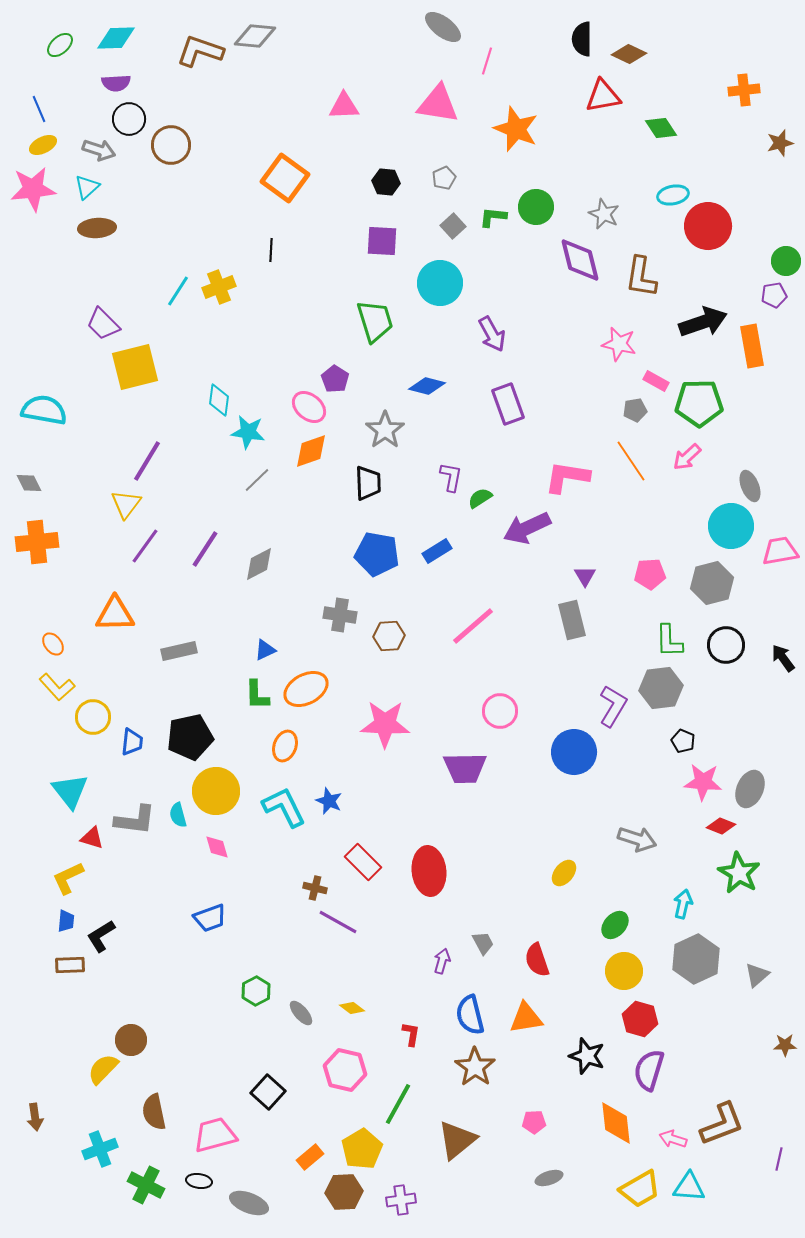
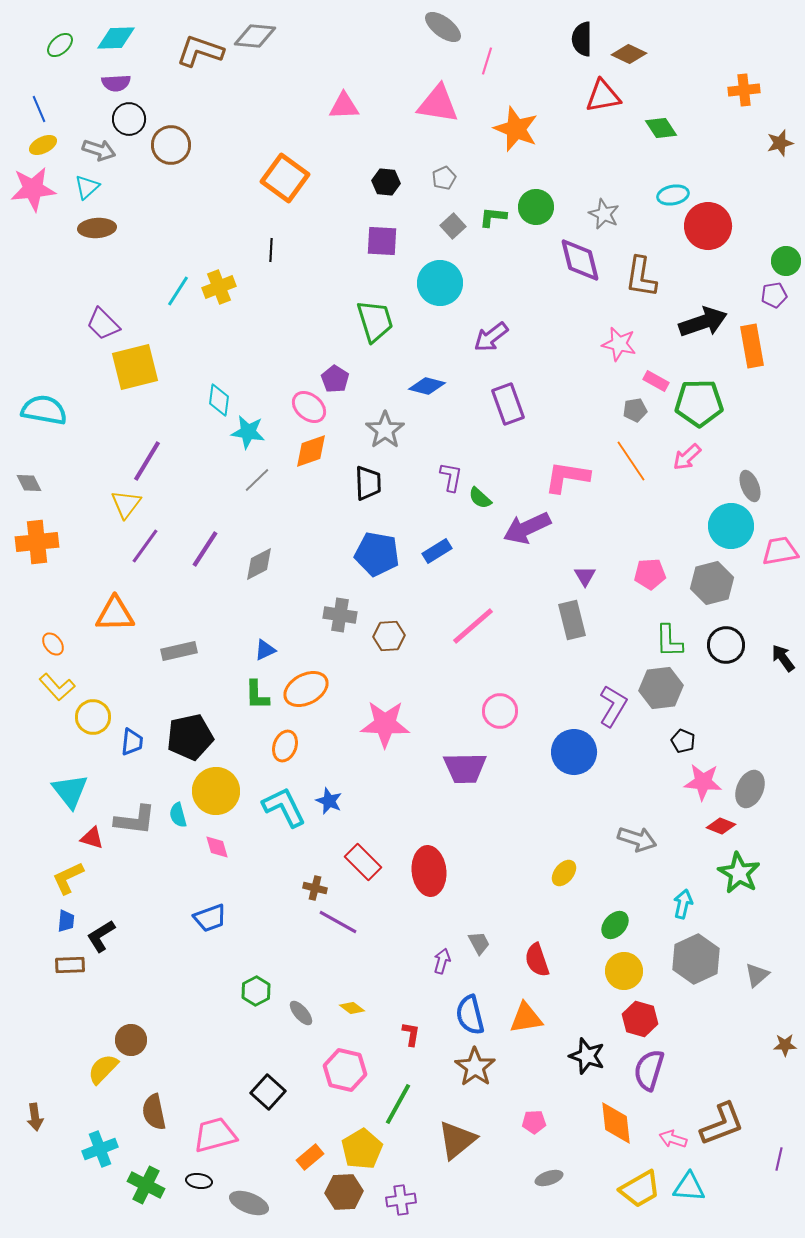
purple arrow at (492, 334): moved 1 px left, 3 px down; rotated 81 degrees clockwise
green semicircle at (480, 498): rotated 105 degrees counterclockwise
gray trapezoid at (483, 943): moved 4 px left
